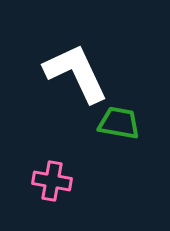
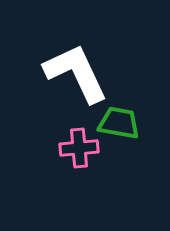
pink cross: moved 27 px right, 33 px up; rotated 15 degrees counterclockwise
